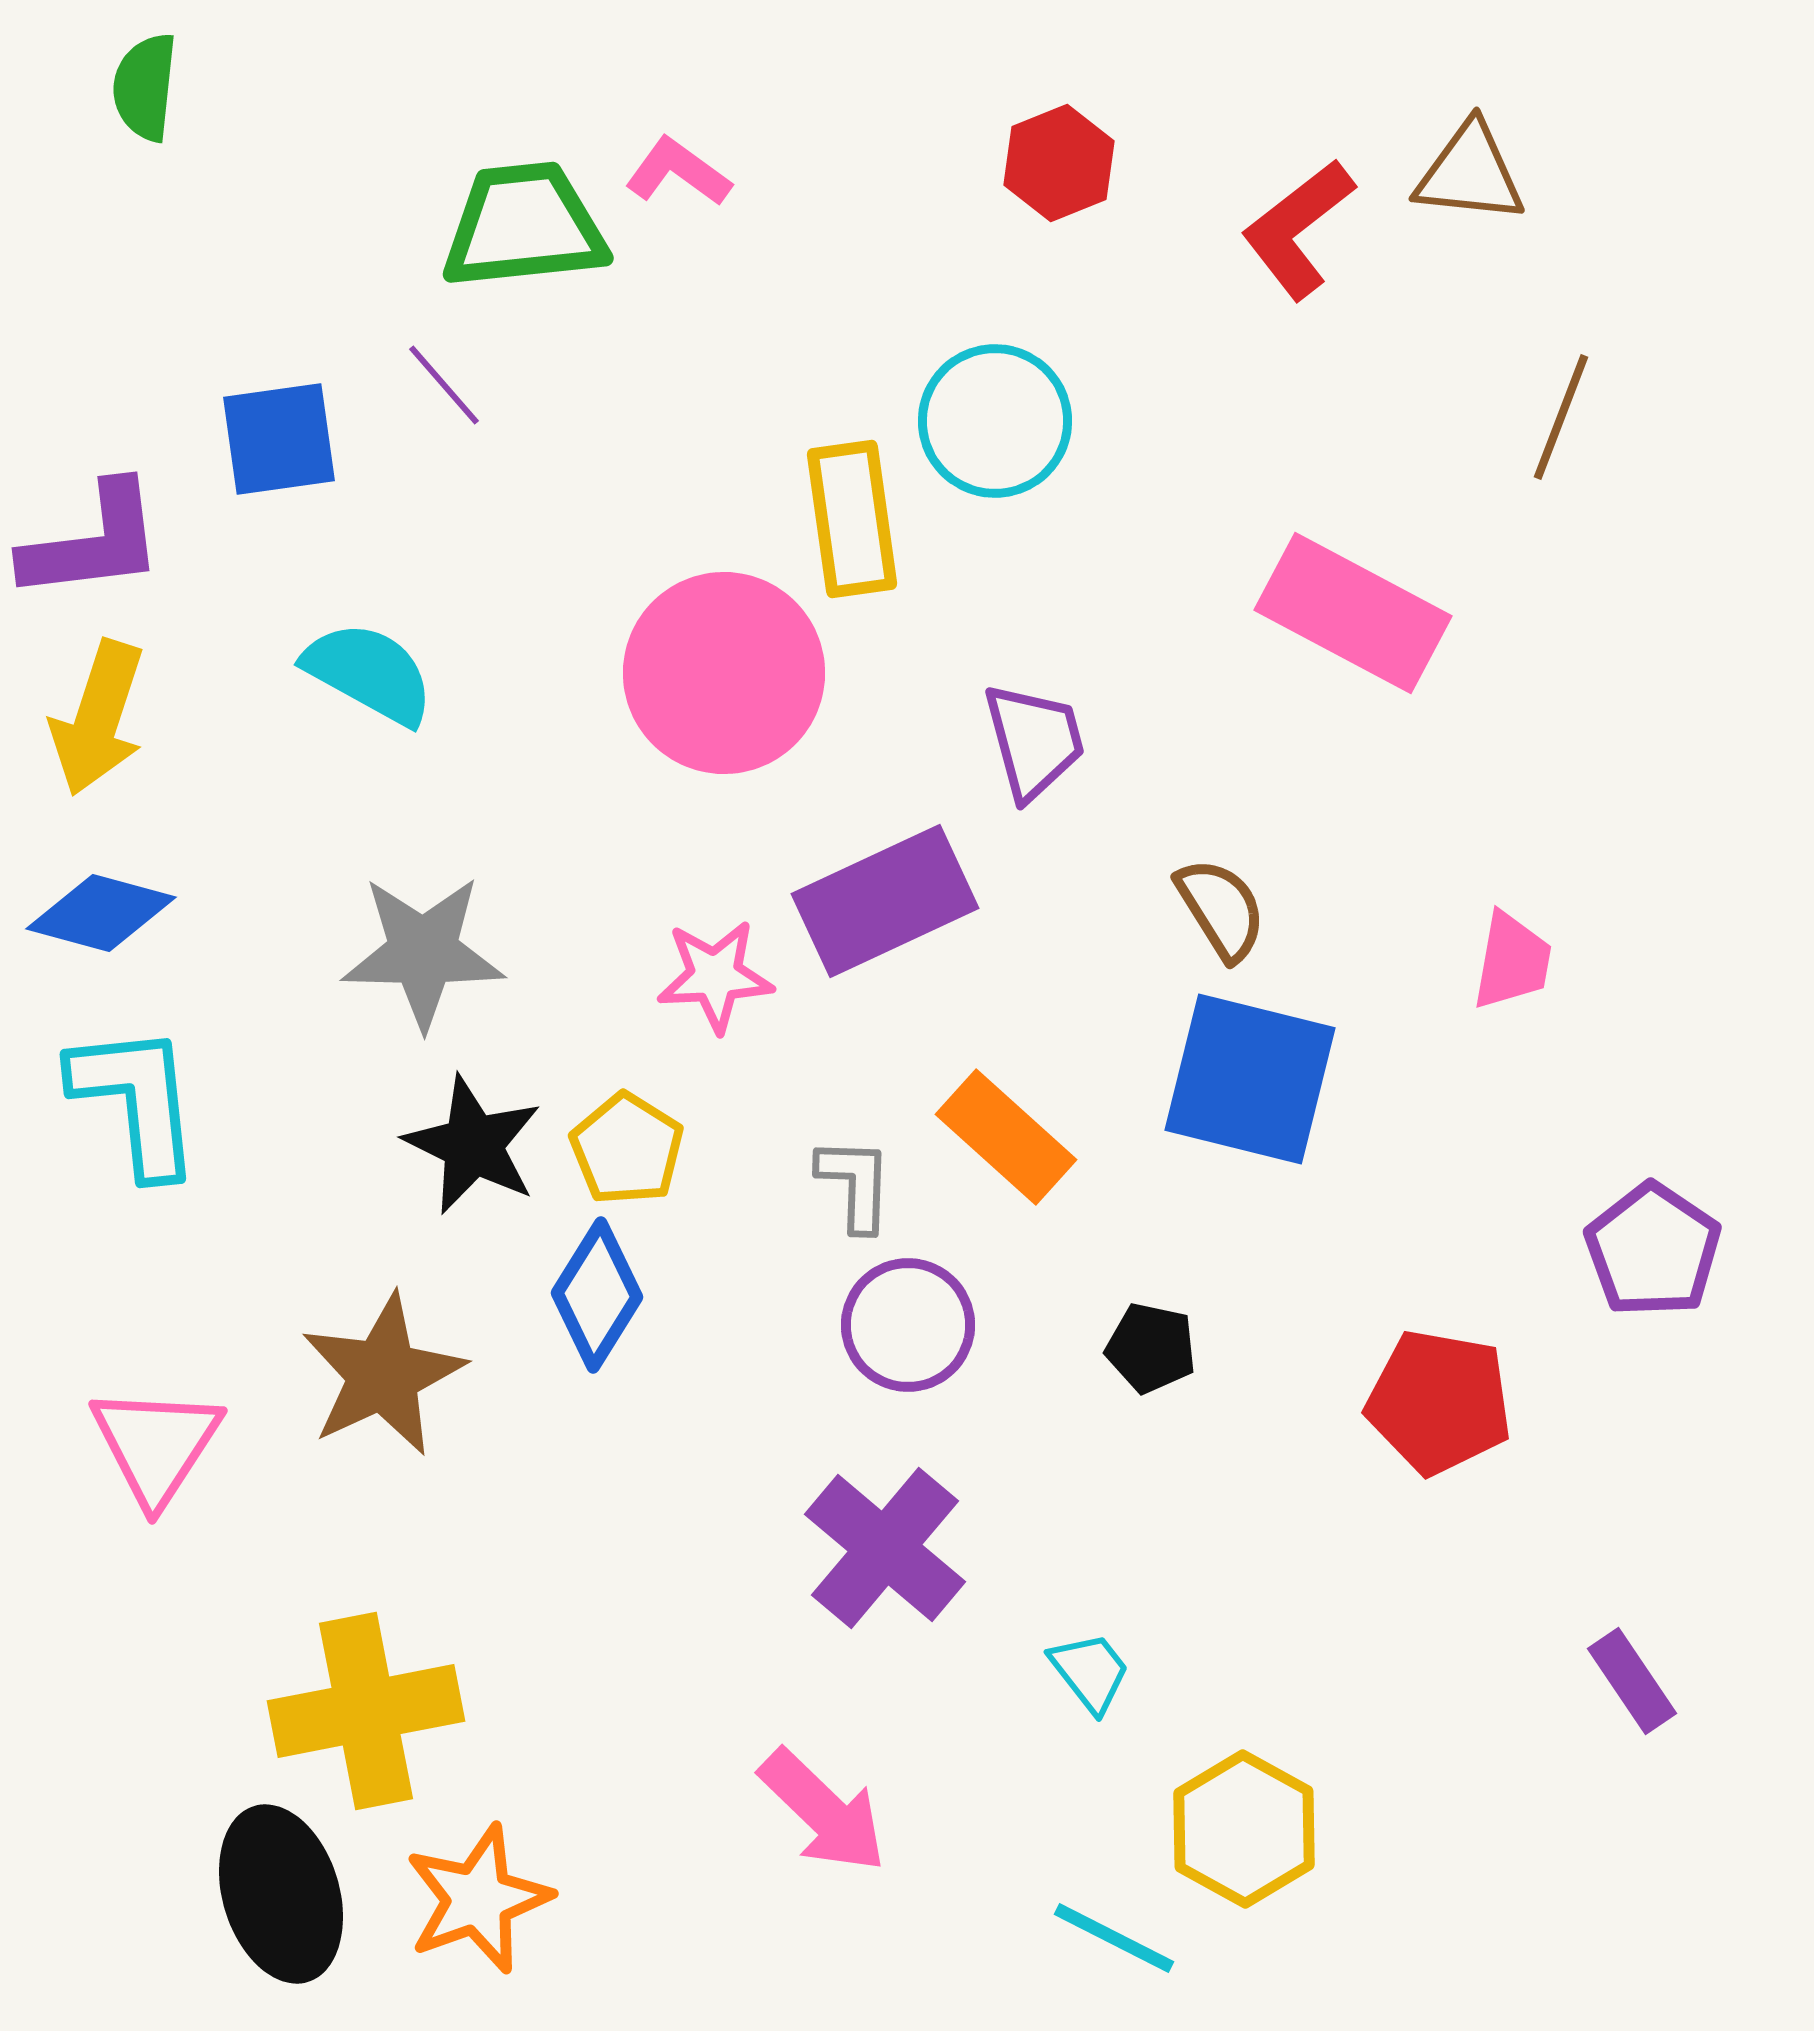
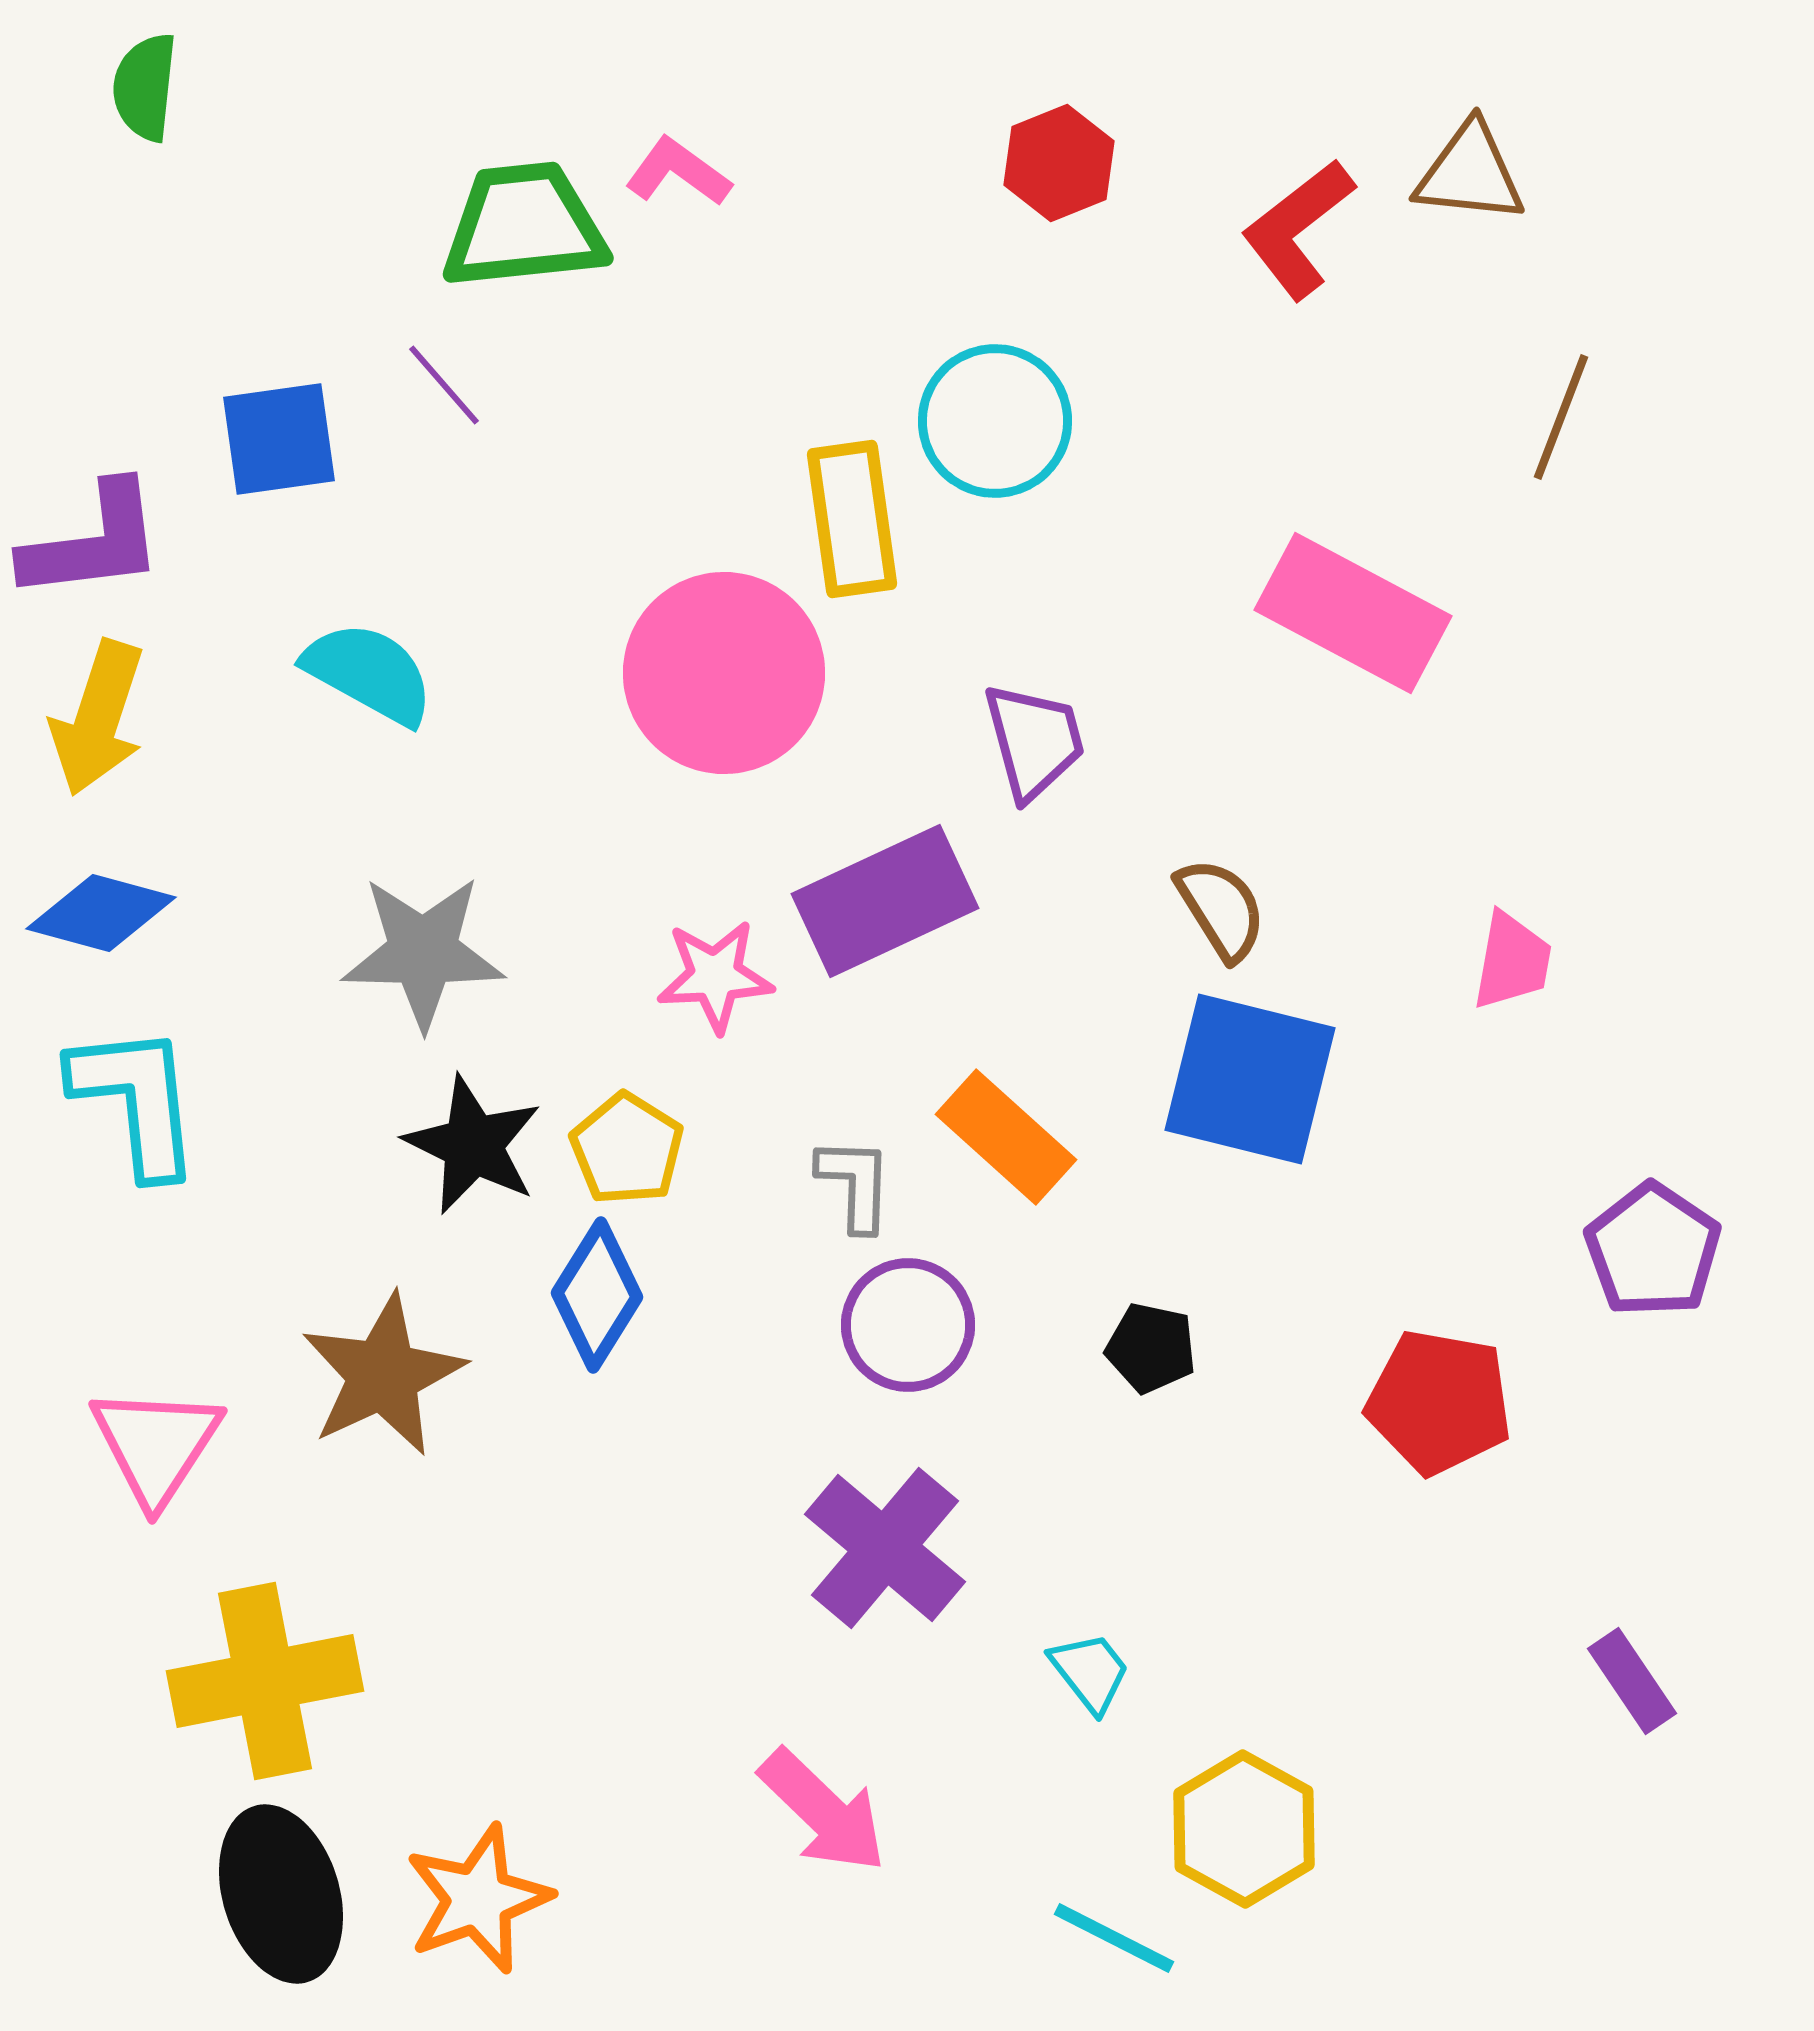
yellow cross at (366, 1711): moved 101 px left, 30 px up
